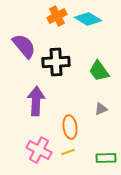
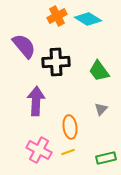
gray triangle: rotated 24 degrees counterclockwise
green rectangle: rotated 12 degrees counterclockwise
